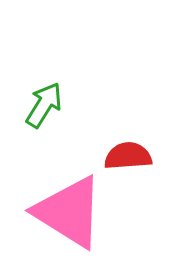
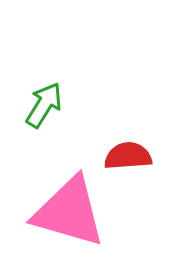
pink triangle: rotated 16 degrees counterclockwise
